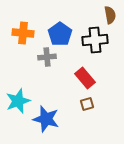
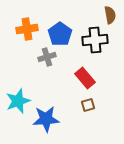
orange cross: moved 4 px right, 4 px up; rotated 15 degrees counterclockwise
gray cross: rotated 12 degrees counterclockwise
brown square: moved 1 px right, 1 px down
blue star: rotated 20 degrees counterclockwise
